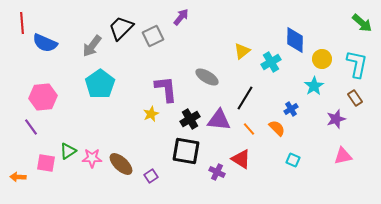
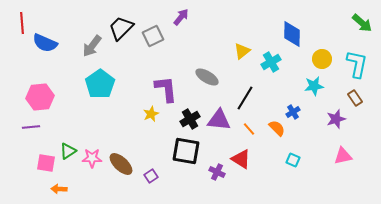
blue diamond: moved 3 px left, 6 px up
cyan star: rotated 24 degrees clockwise
pink hexagon: moved 3 px left
blue cross: moved 2 px right, 3 px down
purple line: rotated 60 degrees counterclockwise
orange arrow: moved 41 px right, 12 px down
